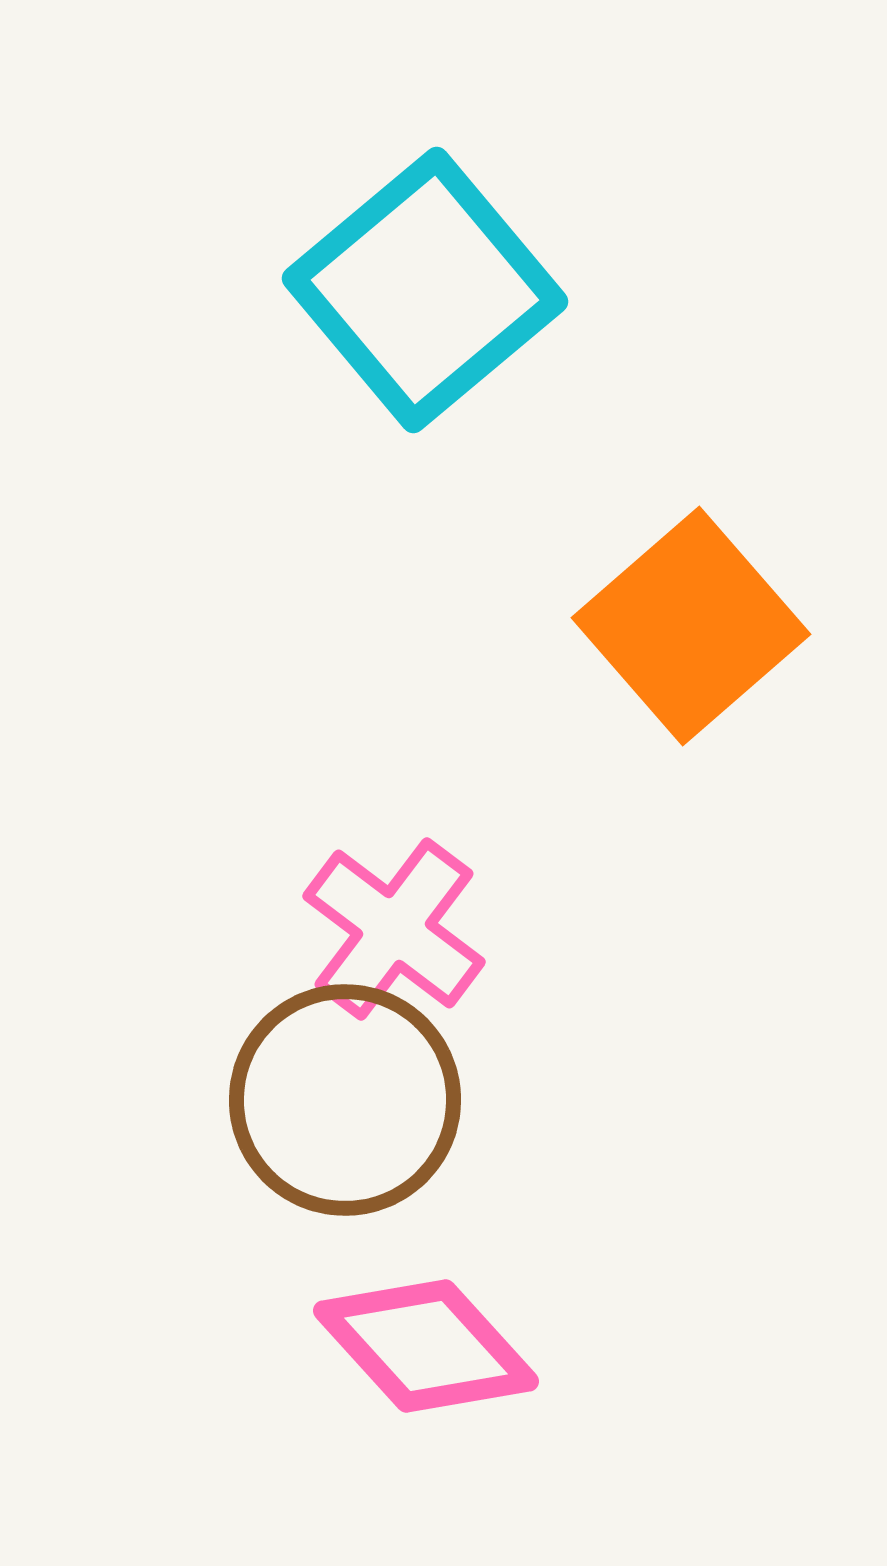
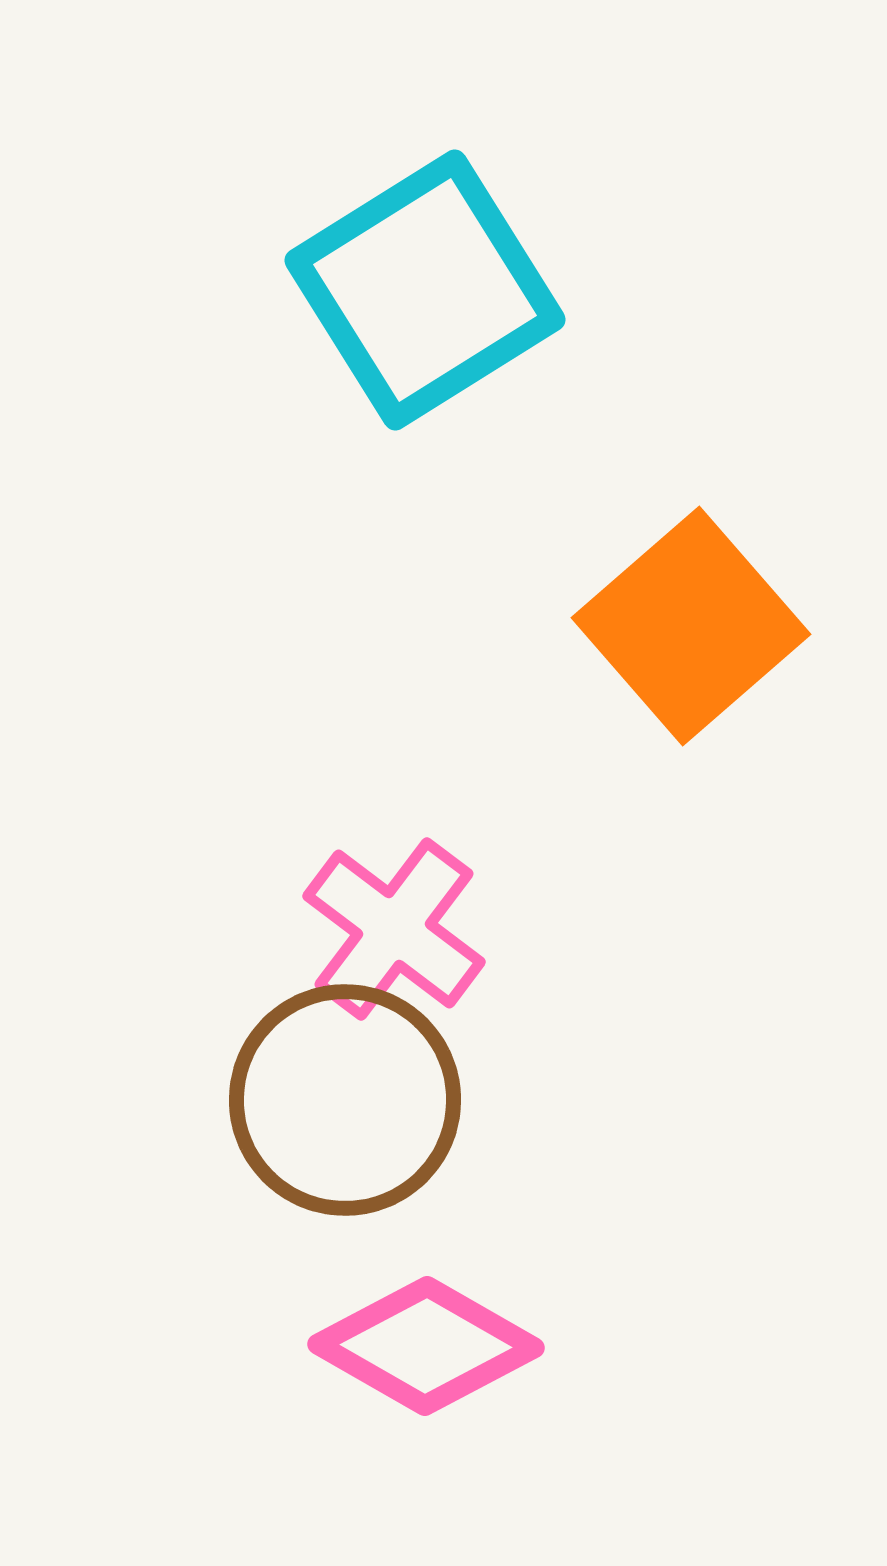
cyan square: rotated 8 degrees clockwise
pink diamond: rotated 18 degrees counterclockwise
